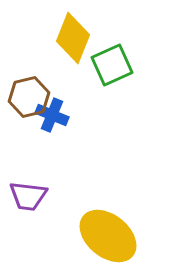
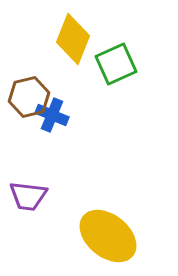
yellow diamond: moved 1 px down
green square: moved 4 px right, 1 px up
